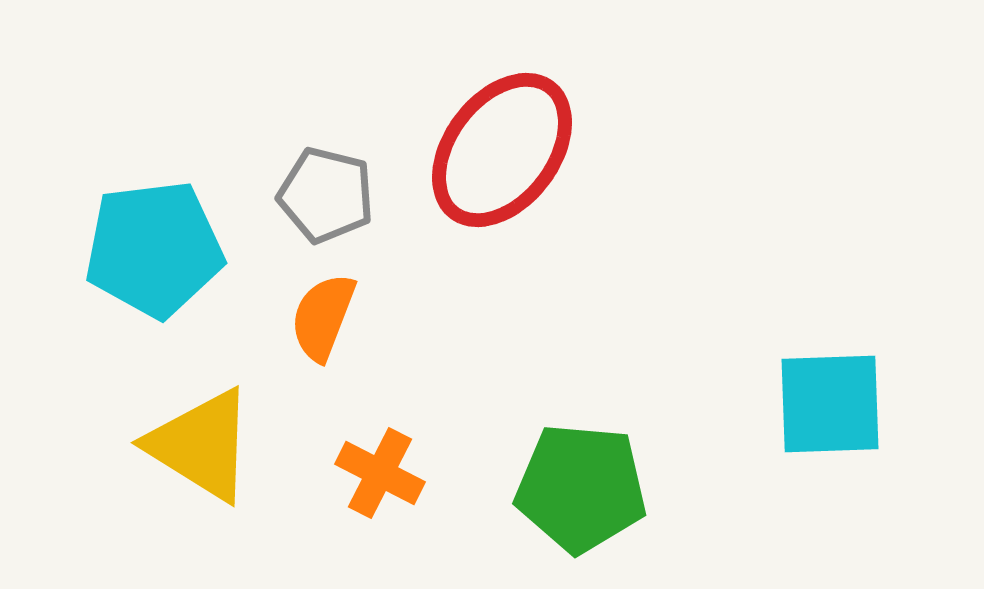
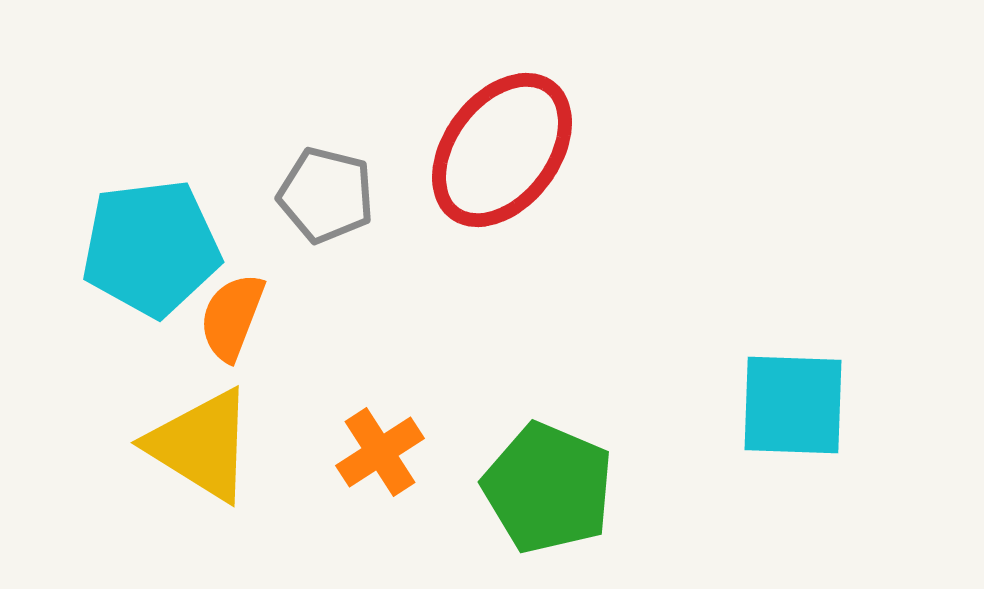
cyan pentagon: moved 3 px left, 1 px up
orange semicircle: moved 91 px left
cyan square: moved 37 px left, 1 px down; rotated 4 degrees clockwise
orange cross: moved 21 px up; rotated 30 degrees clockwise
green pentagon: moved 33 px left; rotated 18 degrees clockwise
